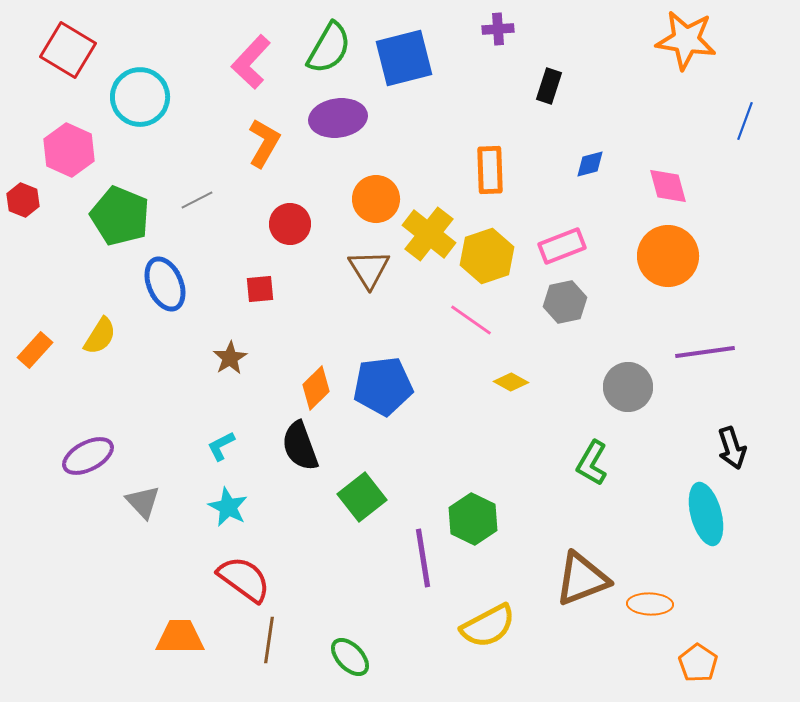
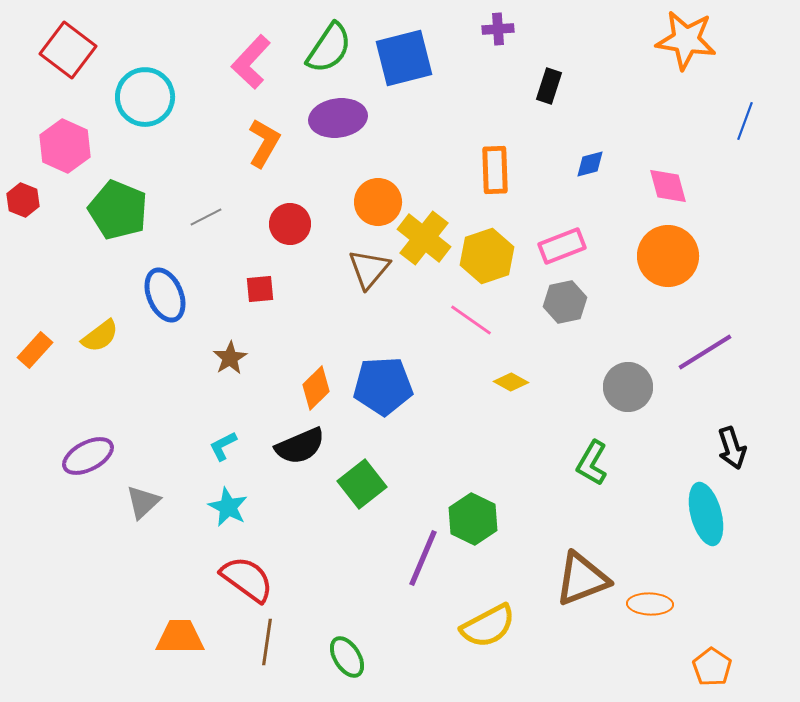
green semicircle at (329, 48): rotated 4 degrees clockwise
red square at (68, 50): rotated 6 degrees clockwise
cyan circle at (140, 97): moved 5 px right
pink hexagon at (69, 150): moved 4 px left, 4 px up
orange rectangle at (490, 170): moved 5 px right
orange circle at (376, 199): moved 2 px right, 3 px down
gray line at (197, 200): moved 9 px right, 17 px down
green pentagon at (120, 216): moved 2 px left, 6 px up
yellow cross at (429, 234): moved 5 px left, 4 px down
brown triangle at (369, 269): rotated 12 degrees clockwise
blue ellipse at (165, 284): moved 11 px down
yellow semicircle at (100, 336): rotated 21 degrees clockwise
purple line at (705, 352): rotated 24 degrees counterclockwise
blue pentagon at (383, 386): rotated 4 degrees clockwise
cyan L-shape at (221, 446): moved 2 px right
black semicircle at (300, 446): rotated 93 degrees counterclockwise
green square at (362, 497): moved 13 px up
gray triangle at (143, 502): rotated 30 degrees clockwise
purple line at (423, 558): rotated 32 degrees clockwise
red semicircle at (244, 579): moved 3 px right
brown line at (269, 640): moved 2 px left, 2 px down
green ellipse at (350, 657): moved 3 px left; rotated 12 degrees clockwise
orange pentagon at (698, 663): moved 14 px right, 4 px down
